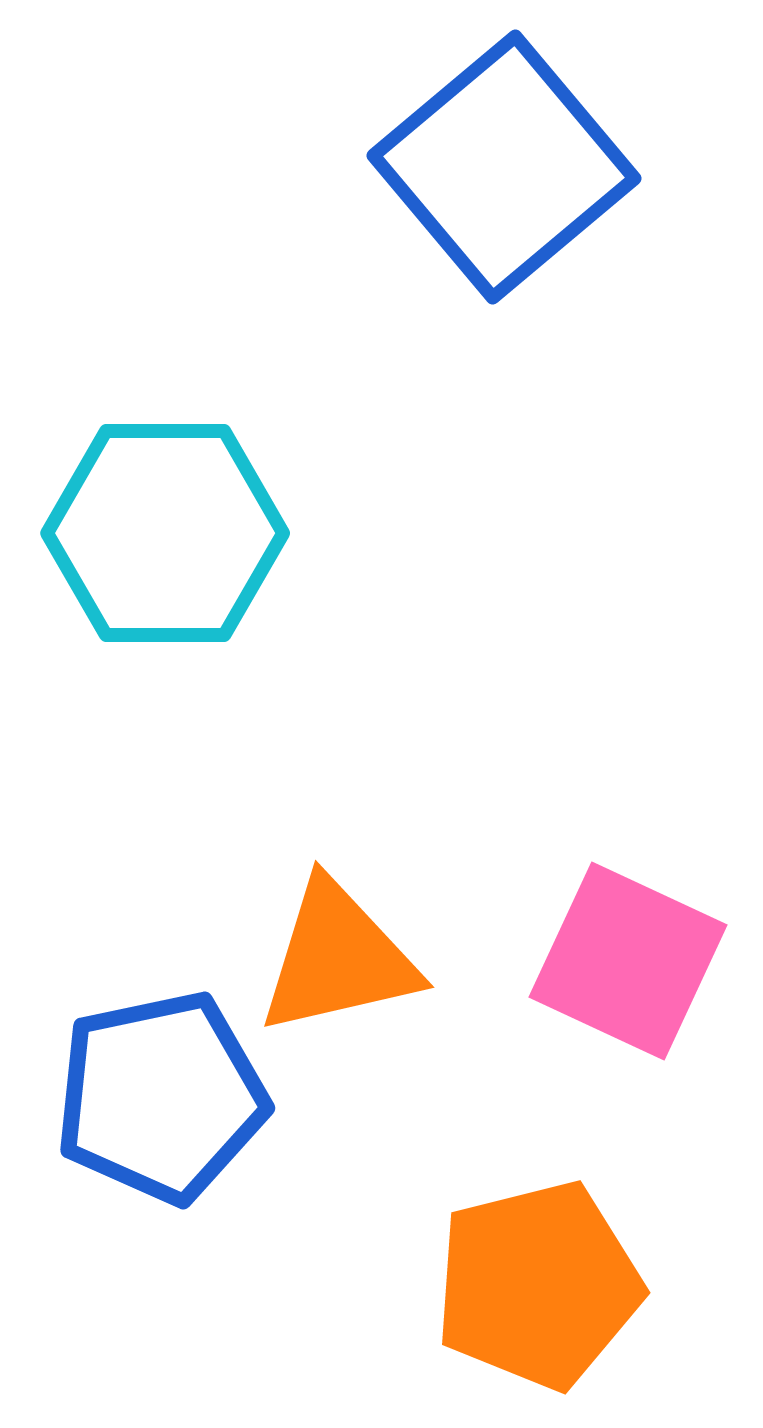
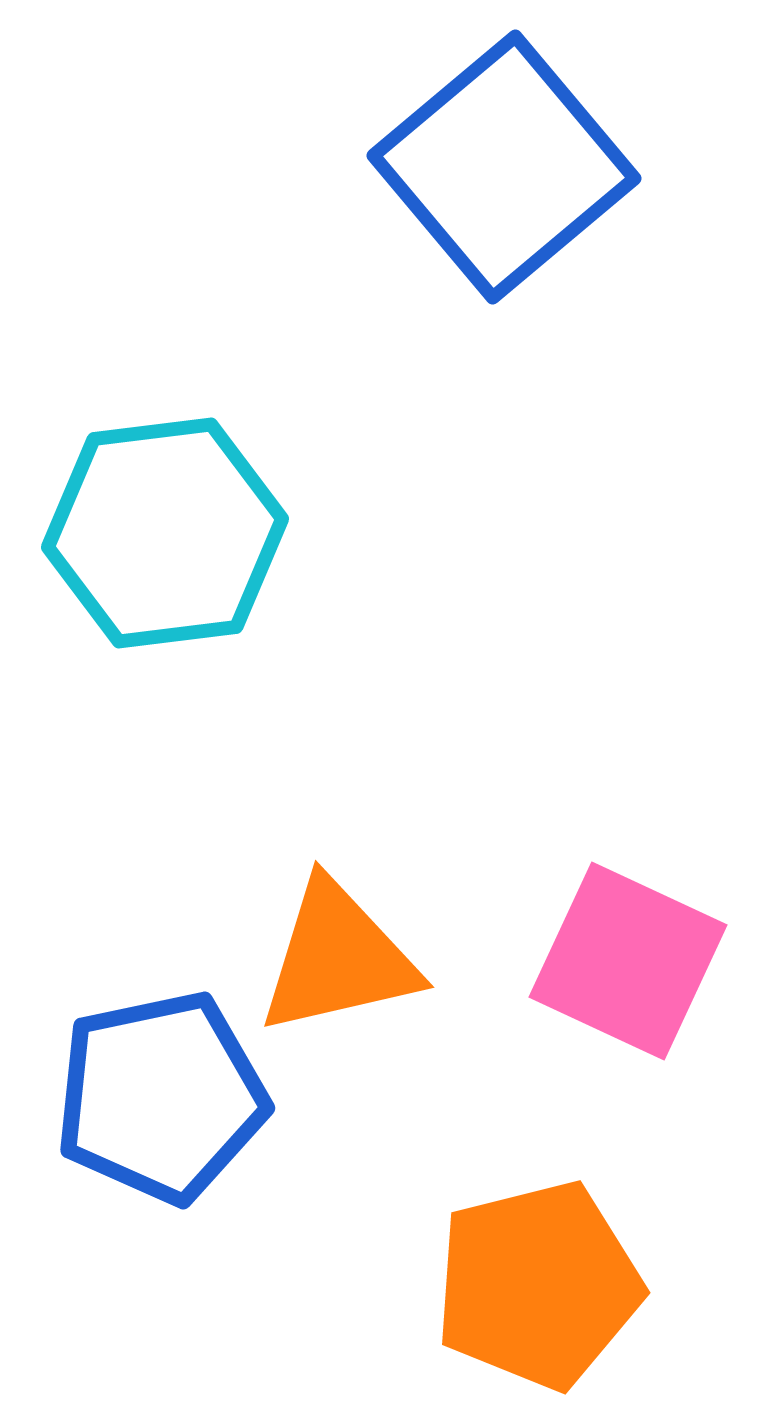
cyan hexagon: rotated 7 degrees counterclockwise
